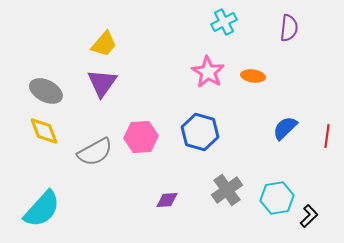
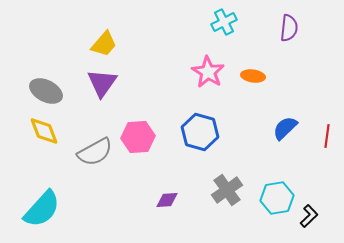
pink hexagon: moved 3 px left
